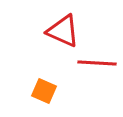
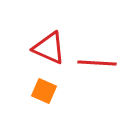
red triangle: moved 14 px left, 17 px down
